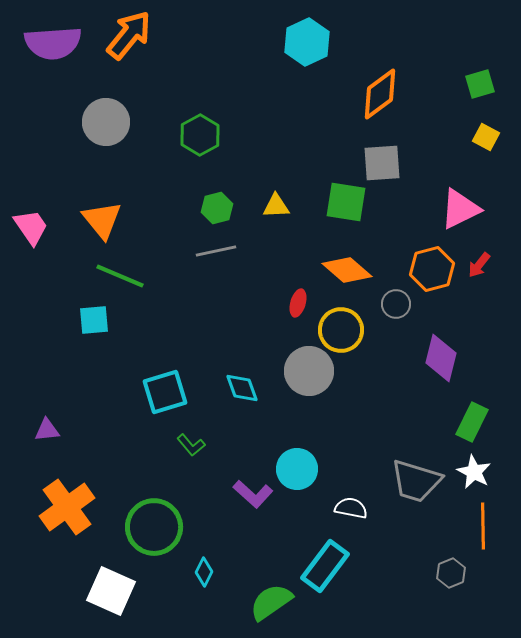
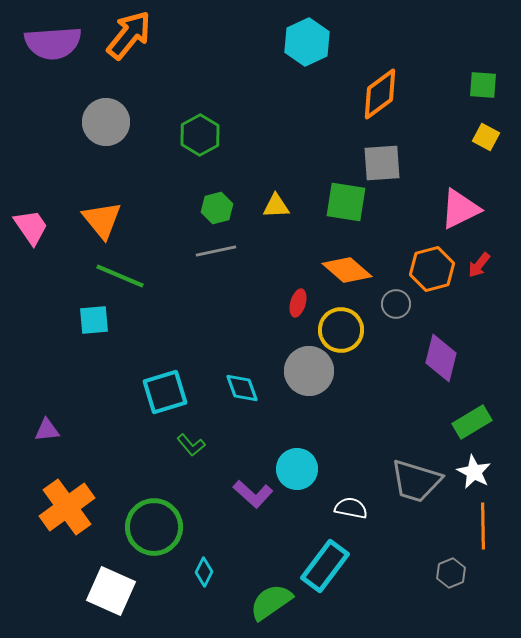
green square at (480, 84): moved 3 px right, 1 px down; rotated 20 degrees clockwise
green rectangle at (472, 422): rotated 33 degrees clockwise
